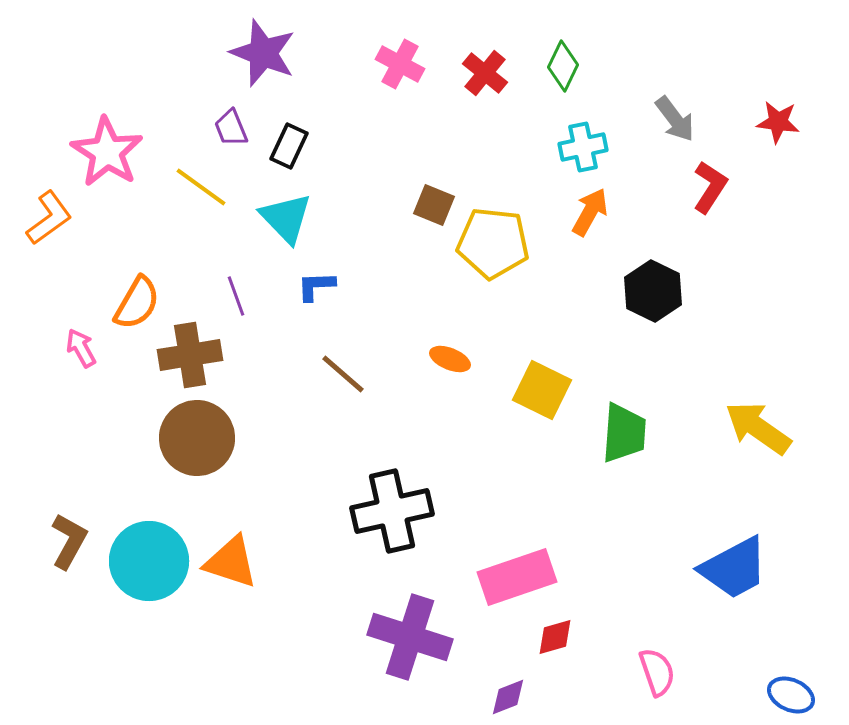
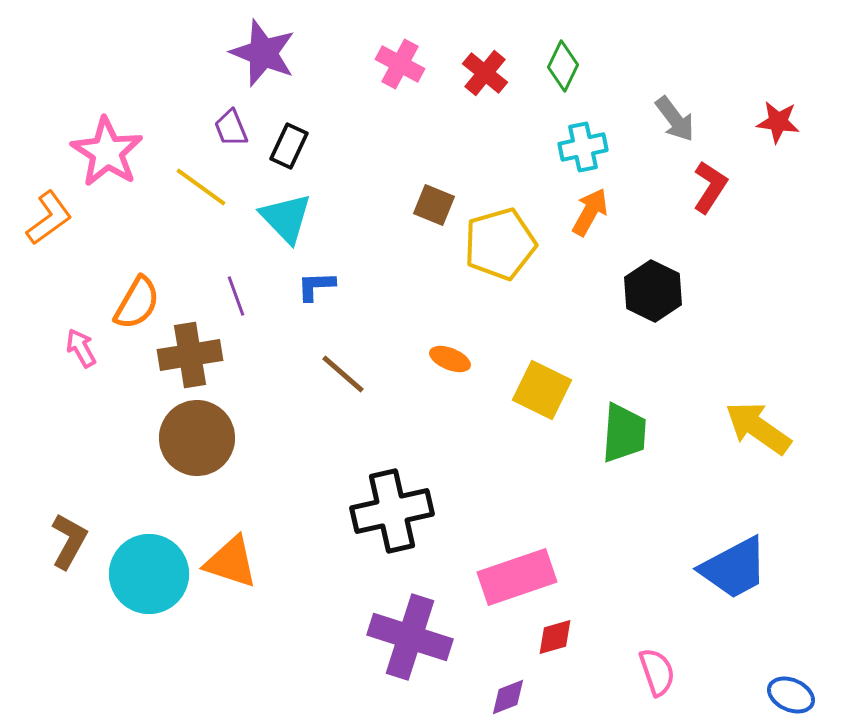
yellow pentagon: moved 7 px right, 1 px down; rotated 22 degrees counterclockwise
cyan circle: moved 13 px down
